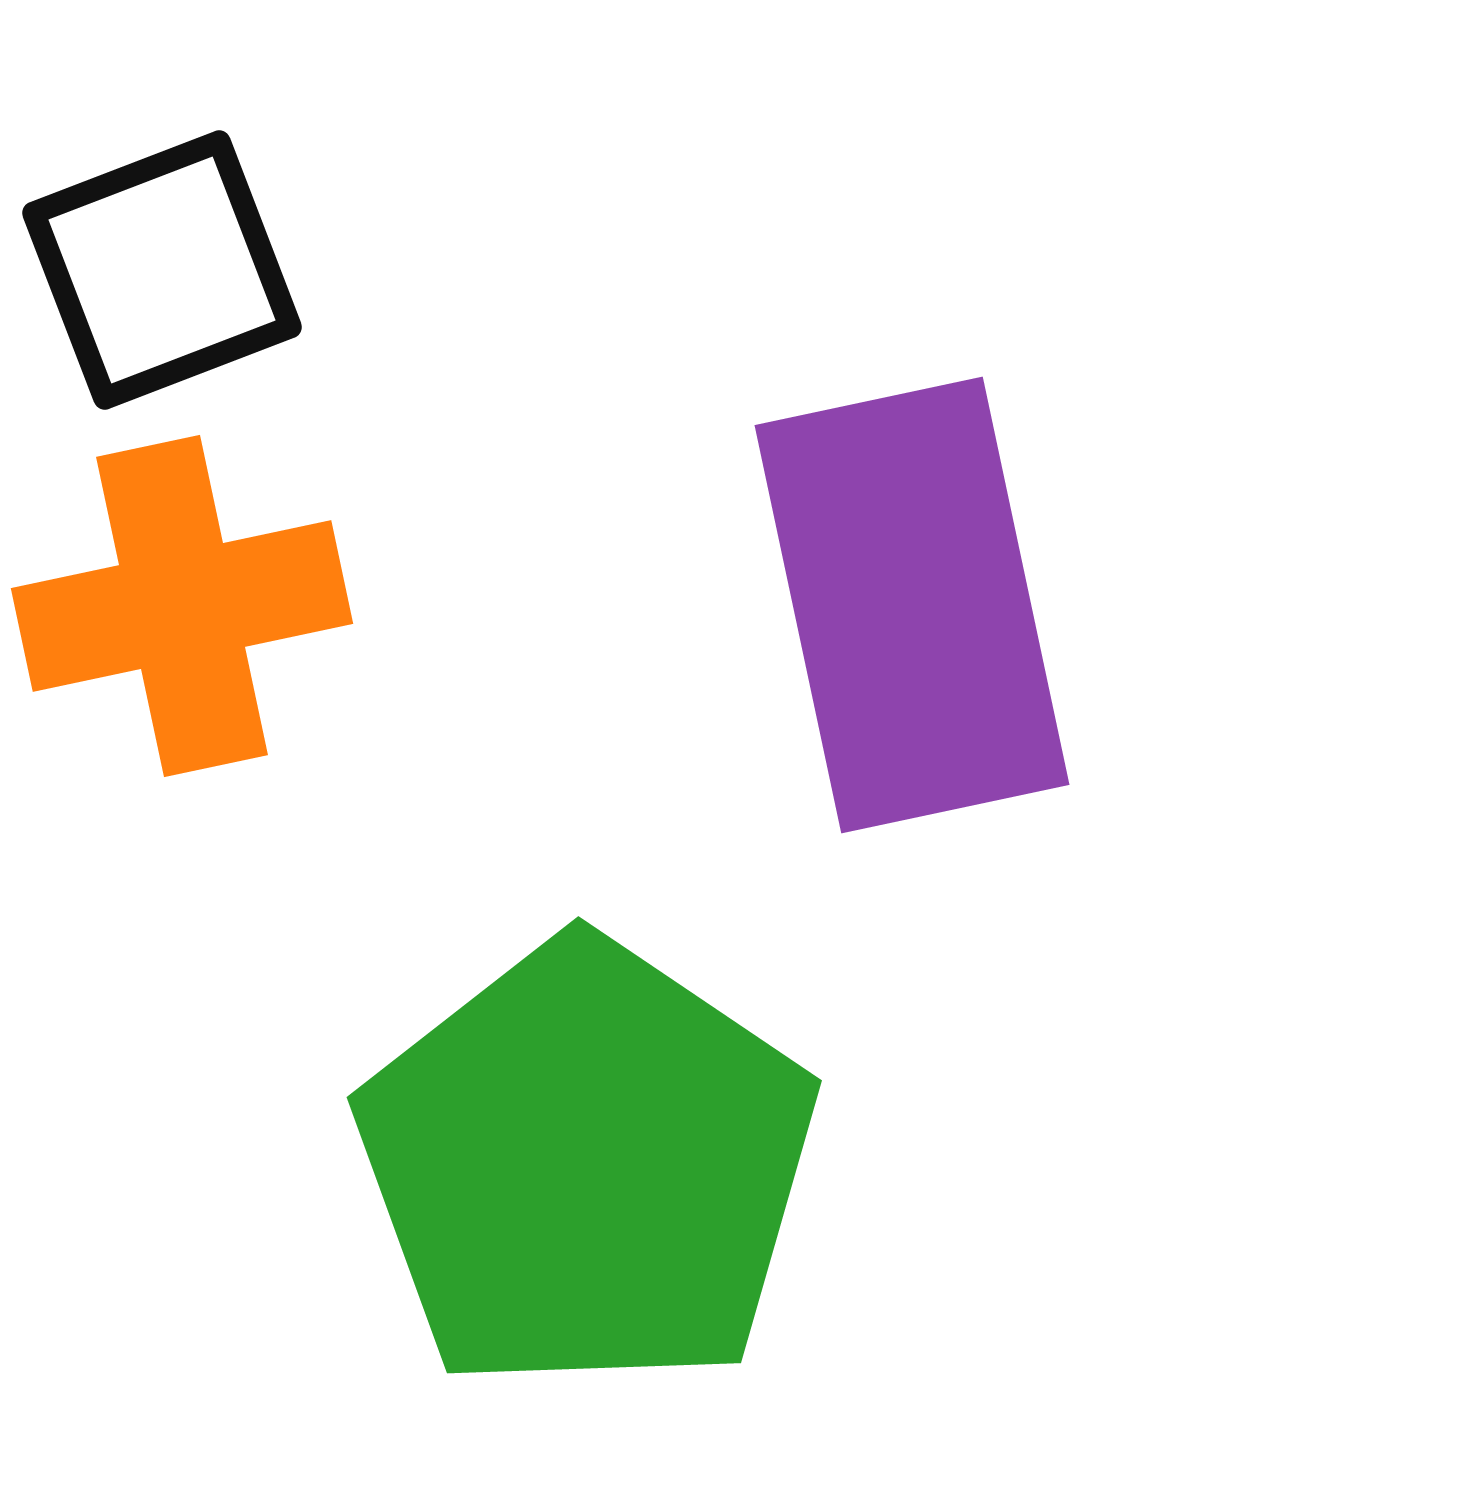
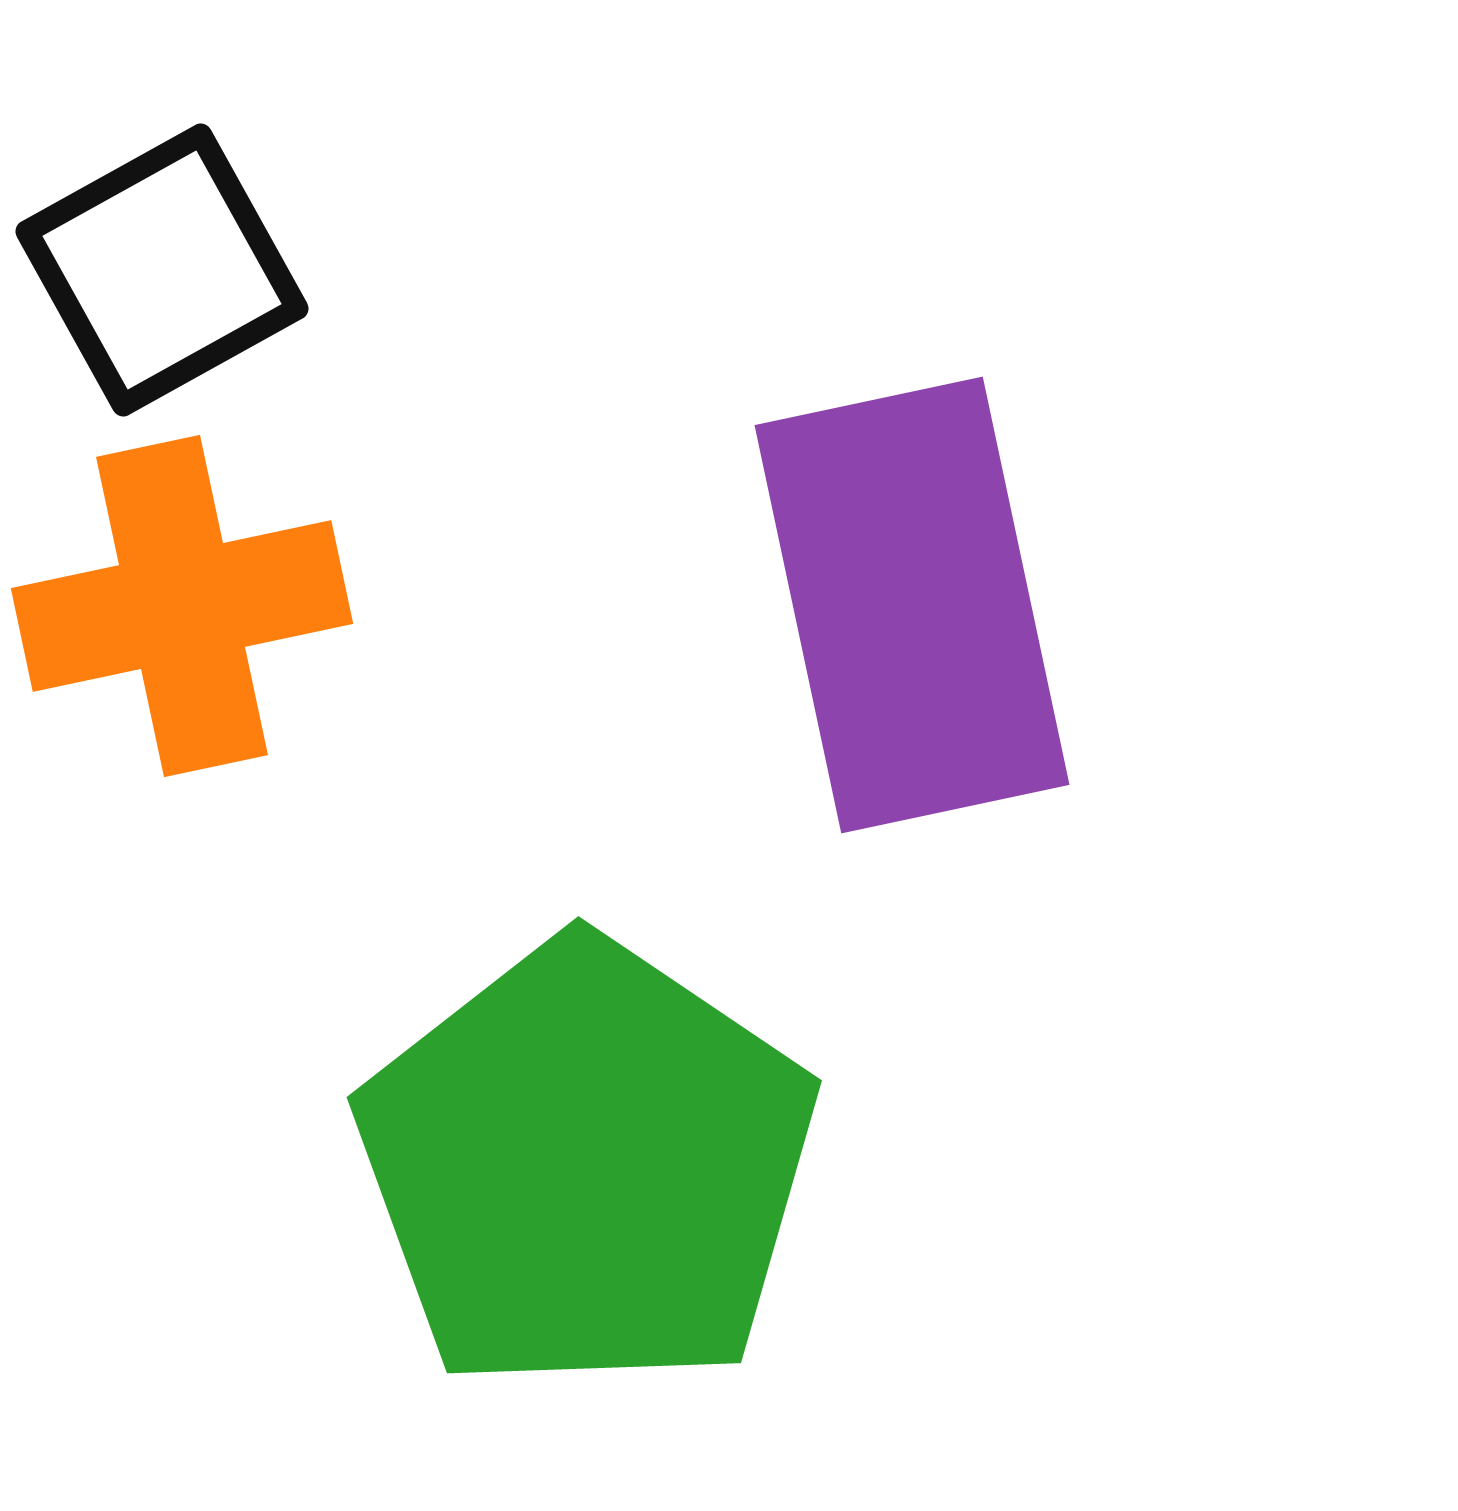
black square: rotated 8 degrees counterclockwise
